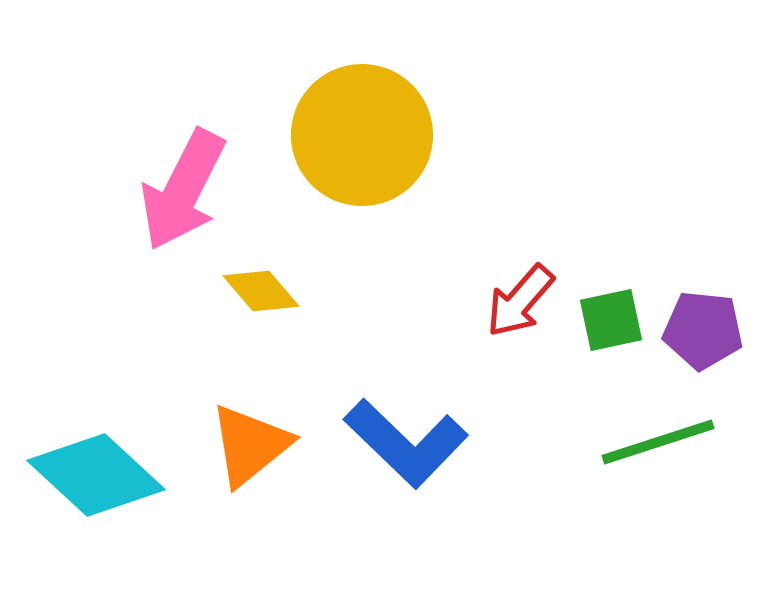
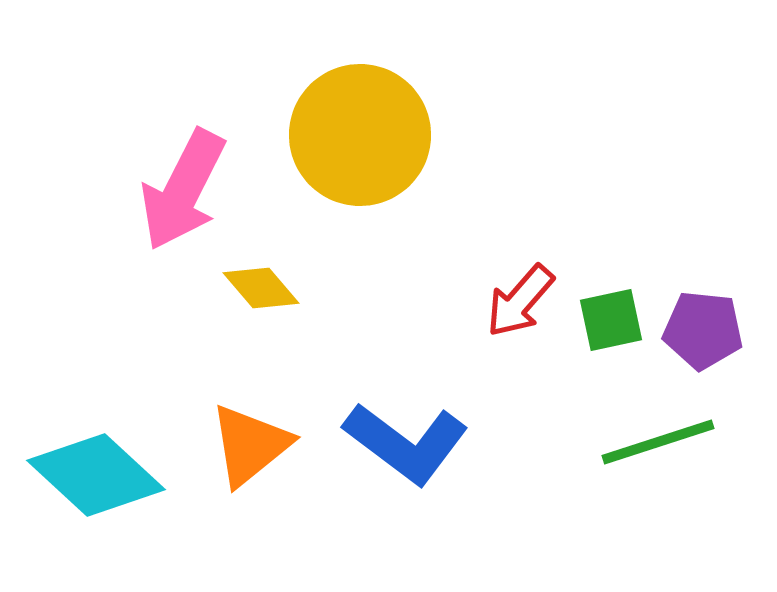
yellow circle: moved 2 px left
yellow diamond: moved 3 px up
blue L-shape: rotated 7 degrees counterclockwise
